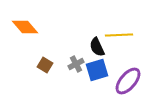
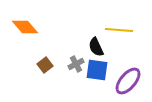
yellow line: moved 5 px up; rotated 8 degrees clockwise
black semicircle: moved 1 px left
brown square: rotated 21 degrees clockwise
blue square: rotated 25 degrees clockwise
